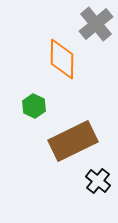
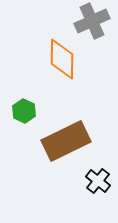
gray cross: moved 4 px left, 3 px up; rotated 16 degrees clockwise
green hexagon: moved 10 px left, 5 px down
brown rectangle: moved 7 px left
